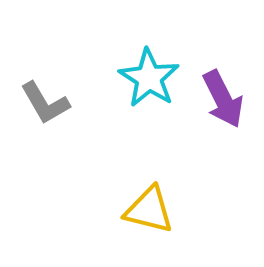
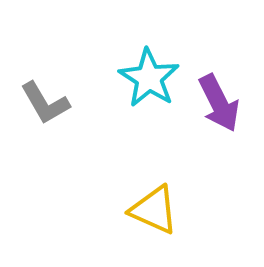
purple arrow: moved 4 px left, 4 px down
yellow triangle: moved 5 px right; rotated 10 degrees clockwise
